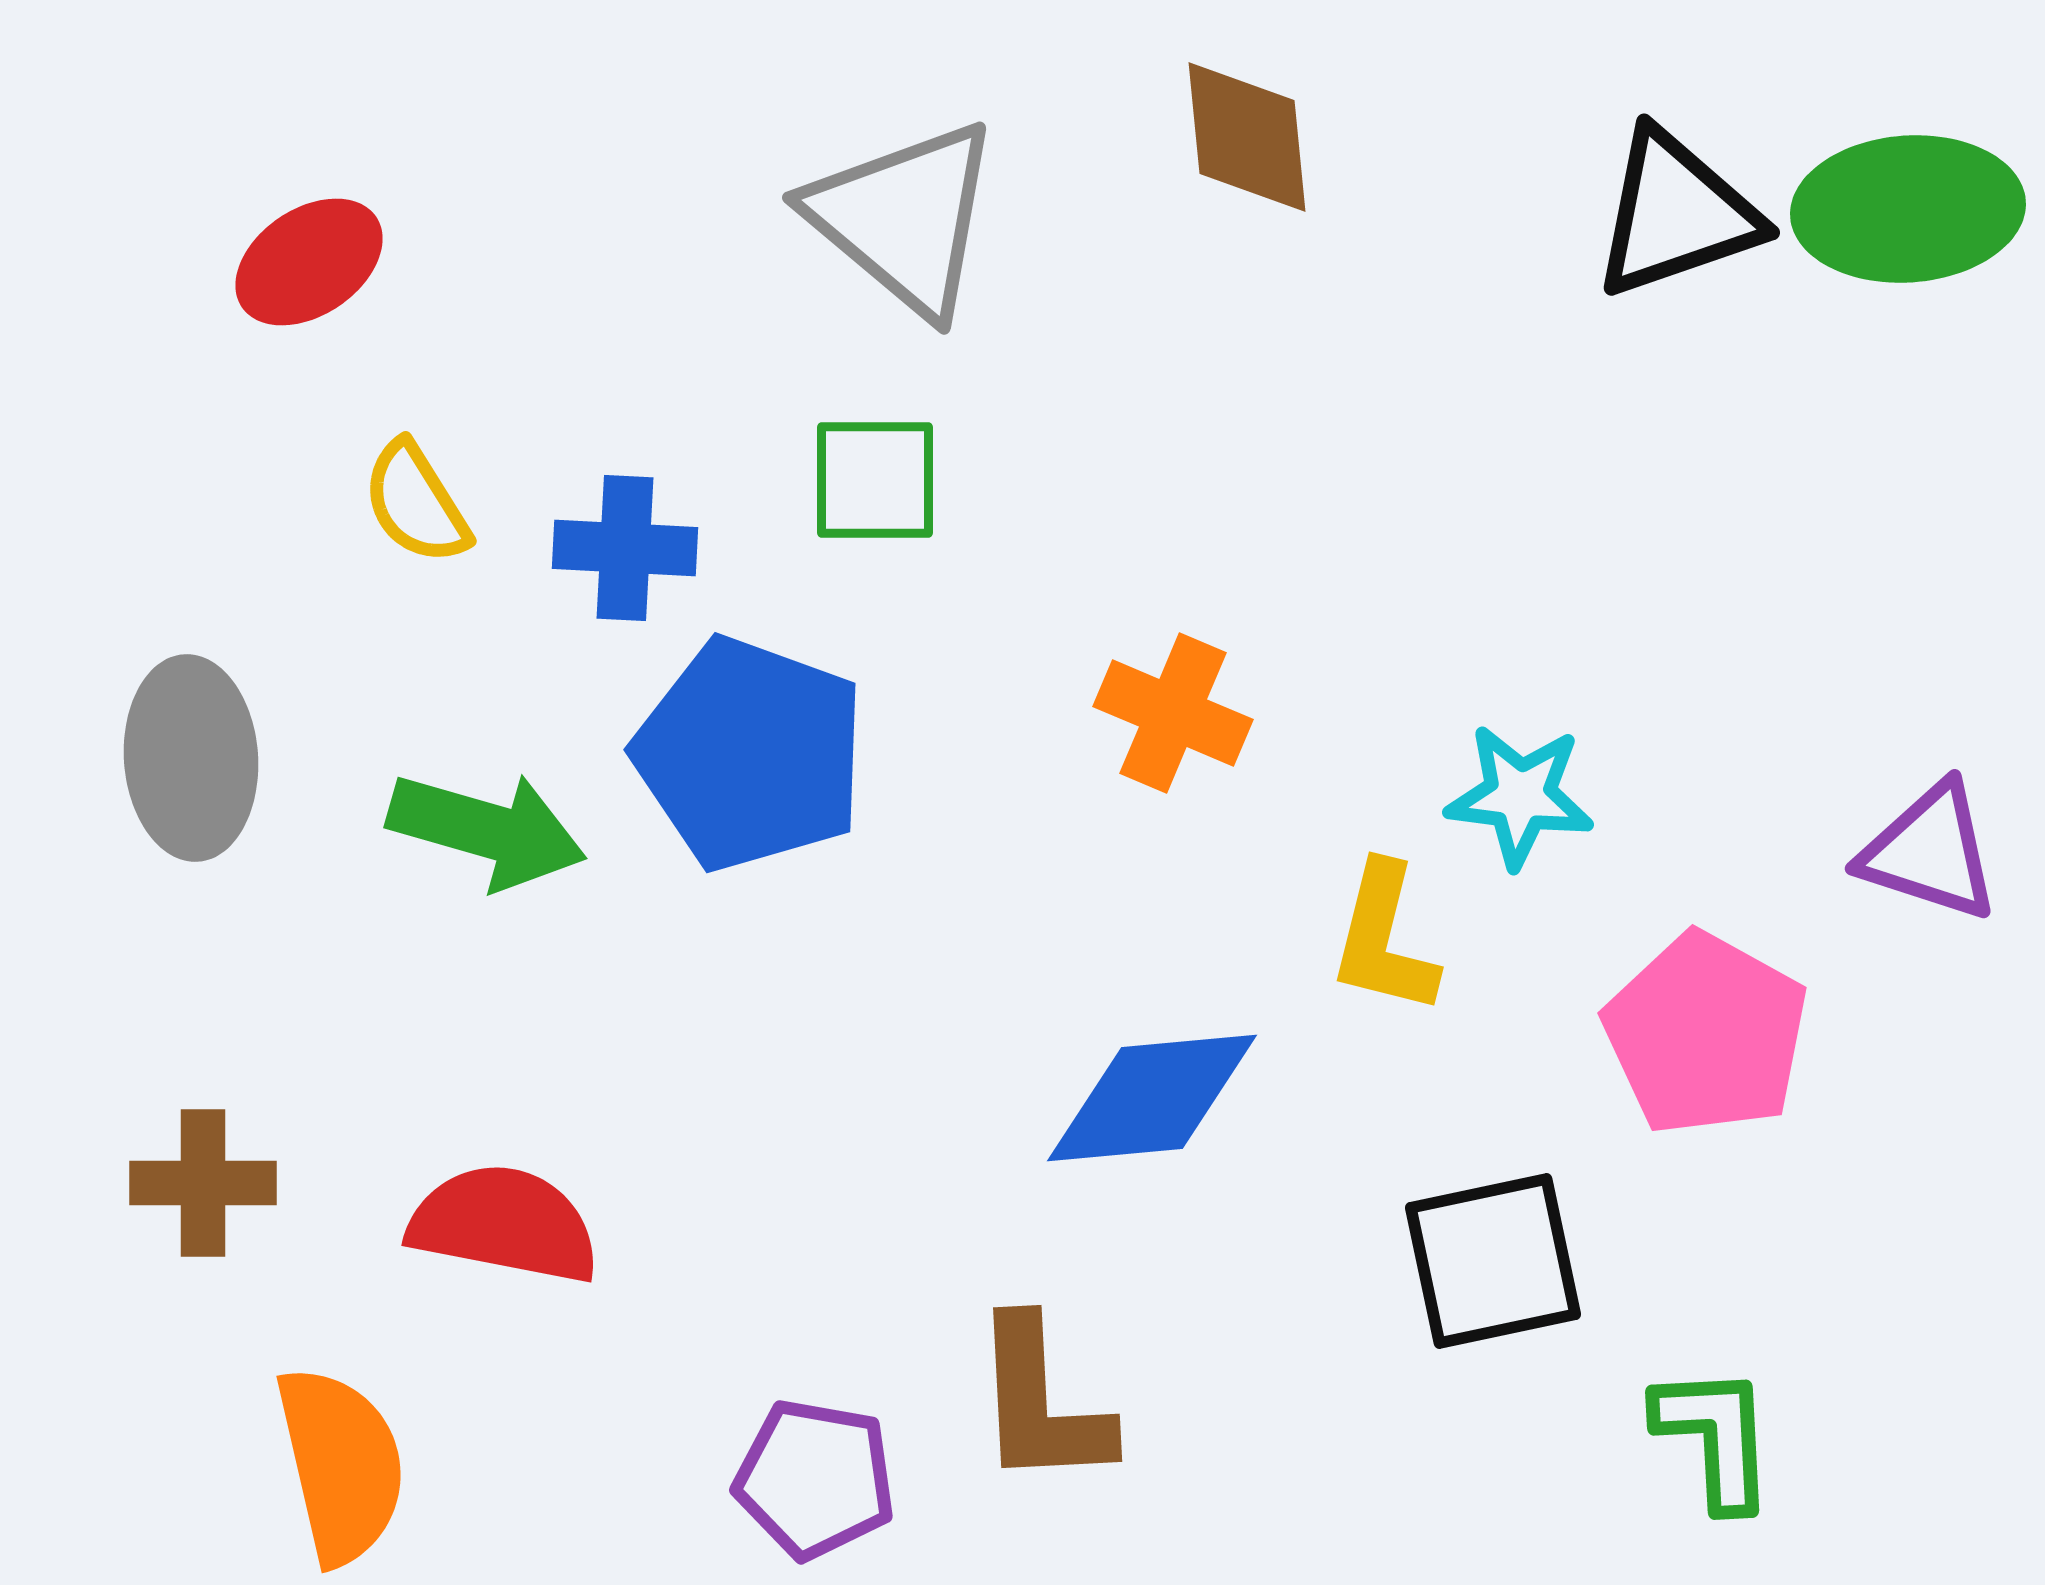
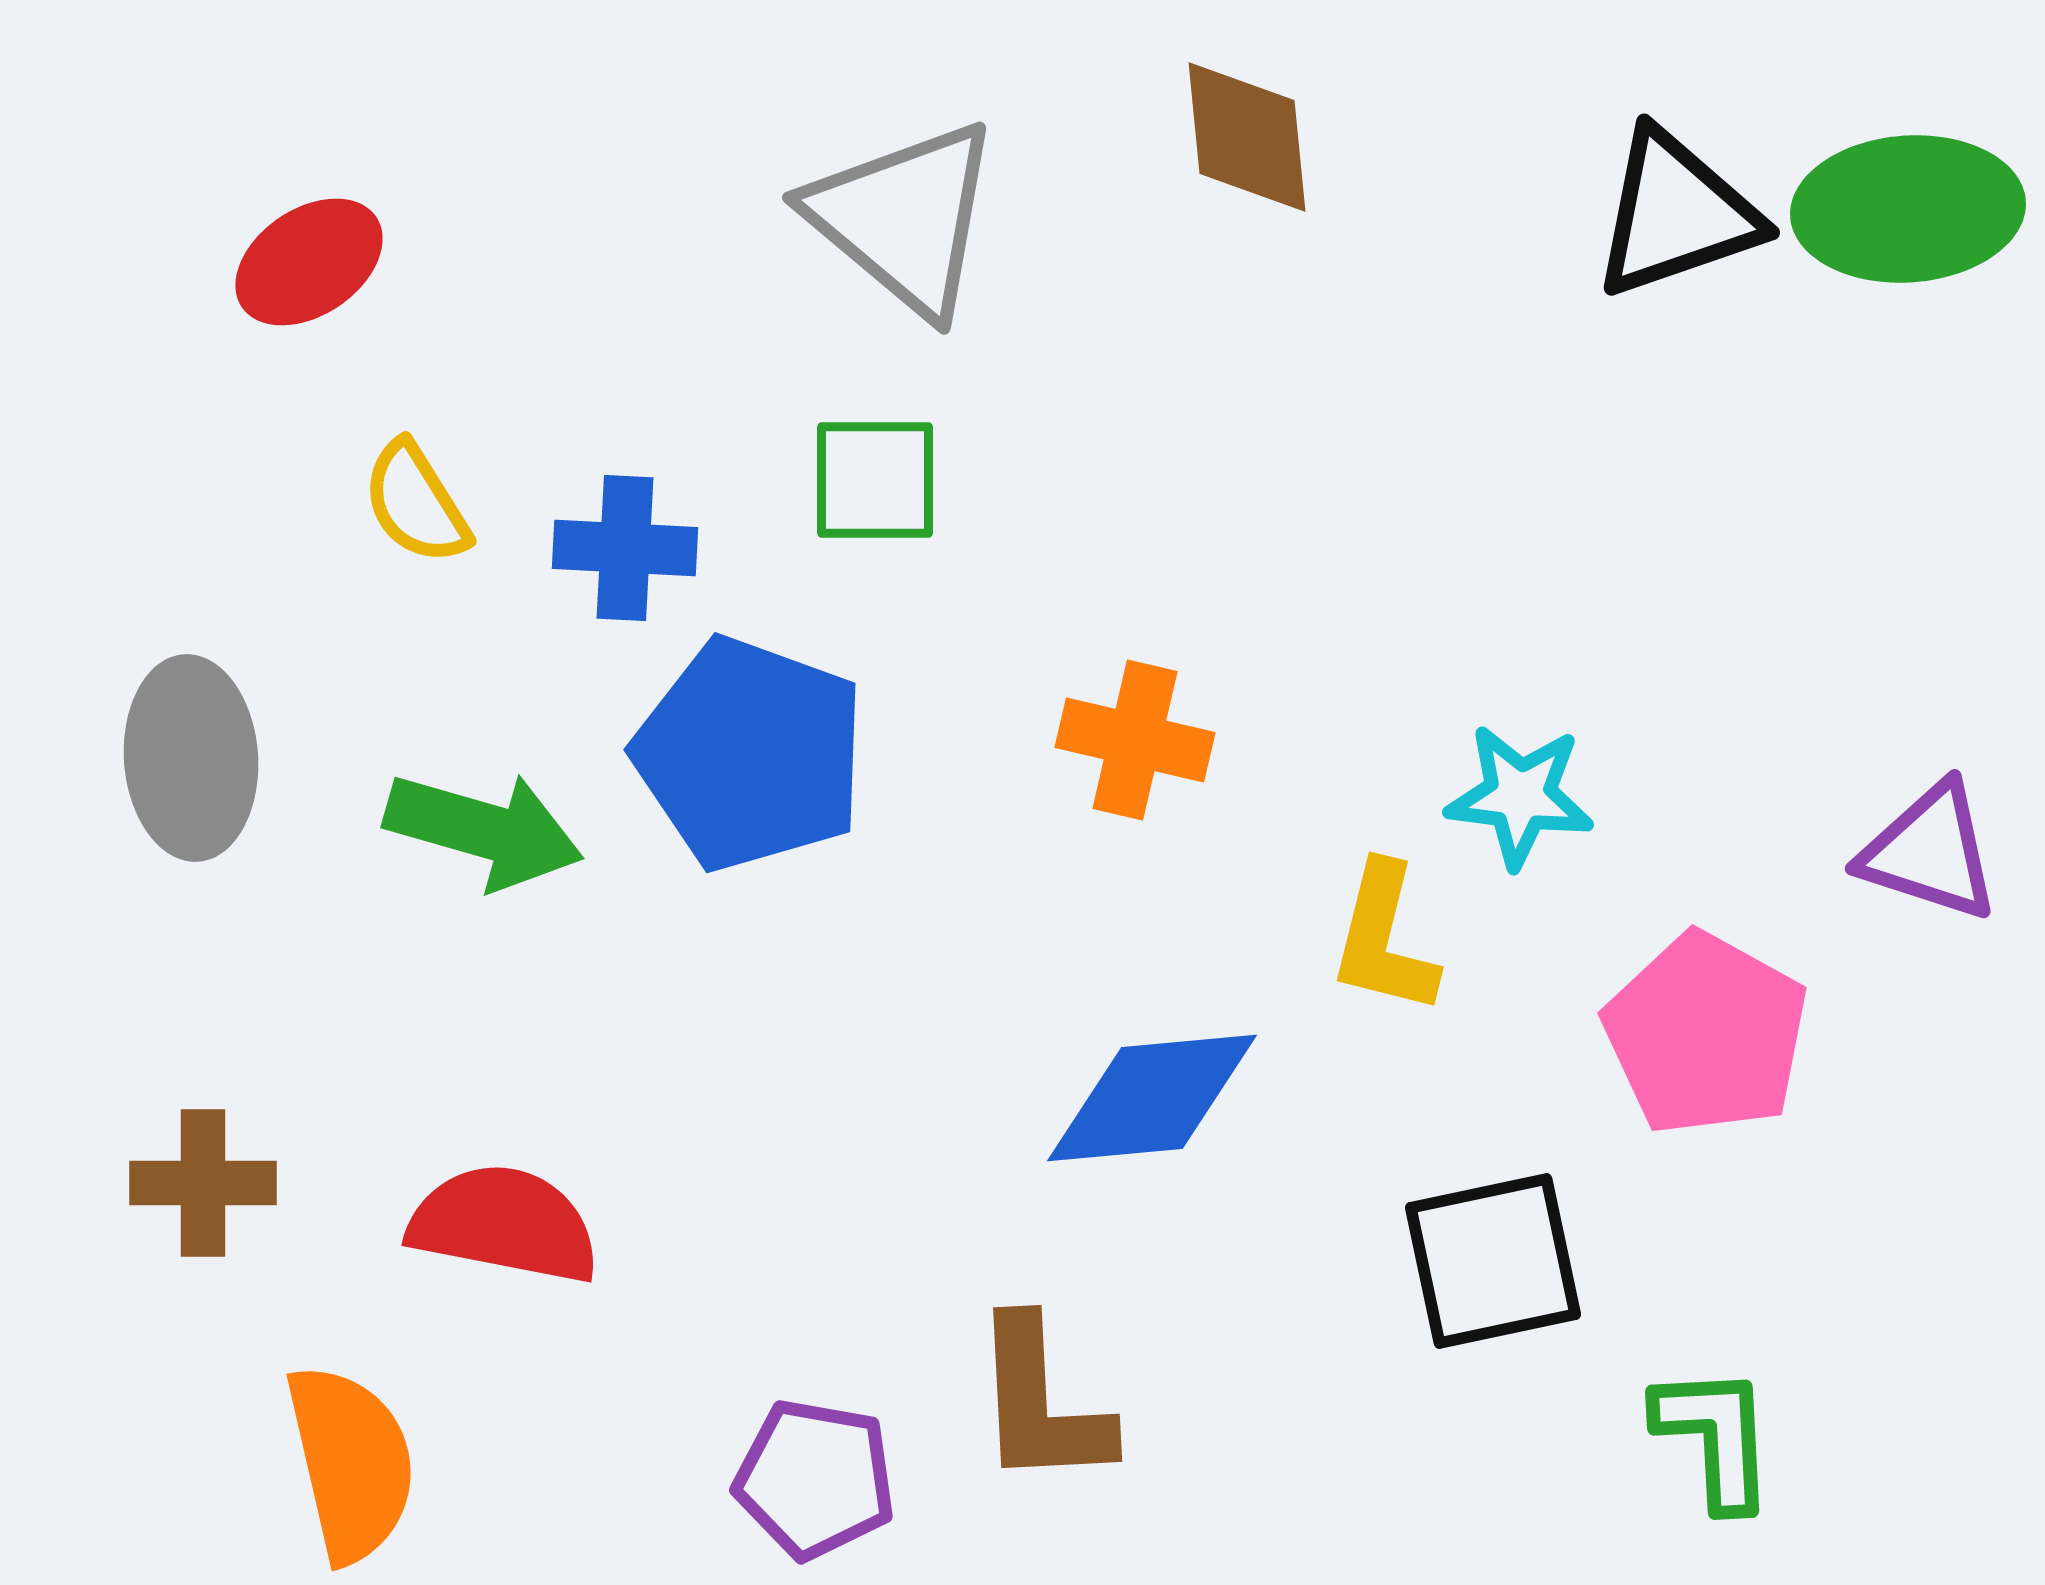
orange cross: moved 38 px left, 27 px down; rotated 10 degrees counterclockwise
green arrow: moved 3 px left
orange semicircle: moved 10 px right, 2 px up
